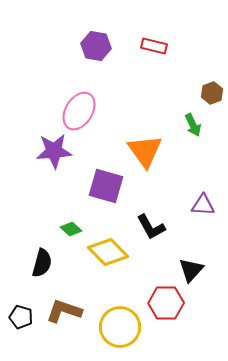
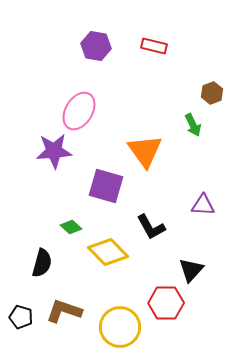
green diamond: moved 2 px up
